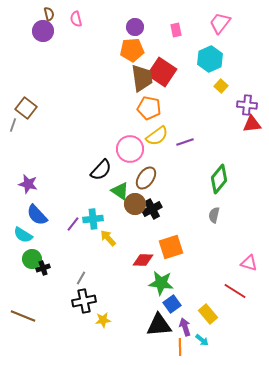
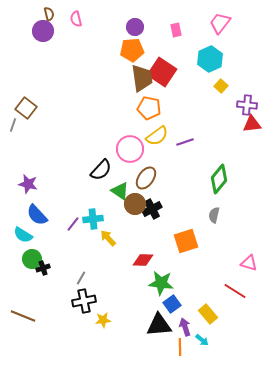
orange square at (171, 247): moved 15 px right, 6 px up
